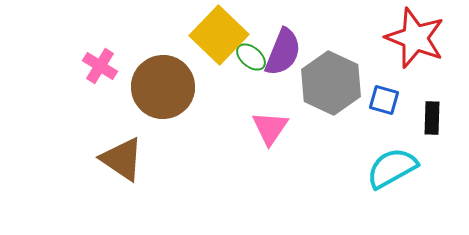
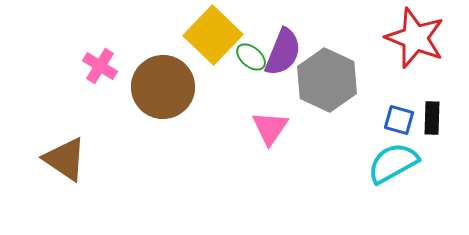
yellow square: moved 6 px left
gray hexagon: moved 4 px left, 3 px up
blue square: moved 15 px right, 20 px down
brown triangle: moved 57 px left
cyan semicircle: moved 1 px right, 5 px up
